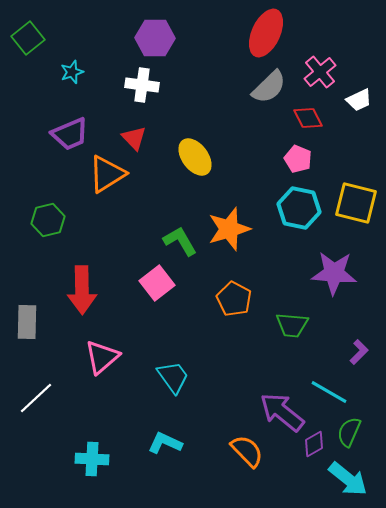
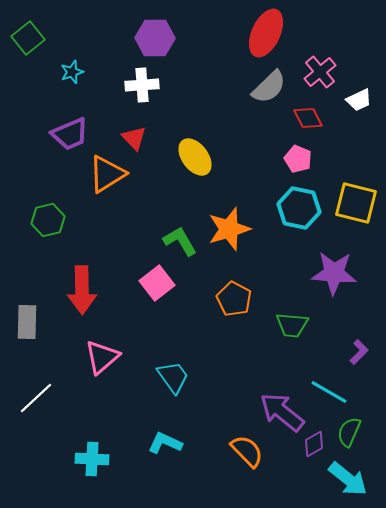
white cross: rotated 12 degrees counterclockwise
